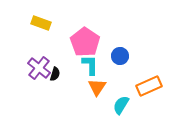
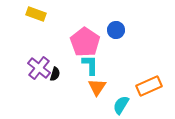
yellow rectangle: moved 5 px left, 9 px up
blue circle: moved 4 px left, 26 px up
